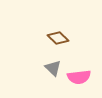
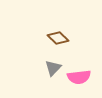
gray triangle: rotated 30 degrees clockwise
